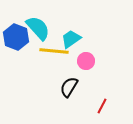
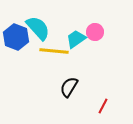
cyan trapezoid: moved 5 px right
pink circle: moved 9 px right, 29 px up
red line: moved 1 px right
